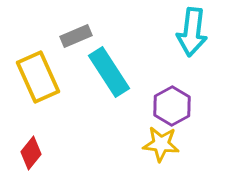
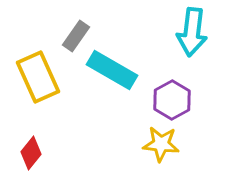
gray rectangle: rotated 32 degrees counterclockwise
cyan rectangle: moved 3 px right, 2 px up; rotated 27 degrees counterclockwise
purple hexagon: moved 6 px up
